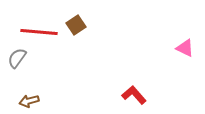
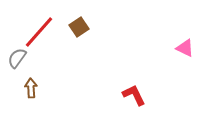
brown square: moved 3 px right, 2 px down
red line: rotated 54 degrees counterclockwise
red L-shape: rotated 15 degrees clockwise
brown arrow: moved 2 px right, 13 px up; rotated 102 degrees clockwise
